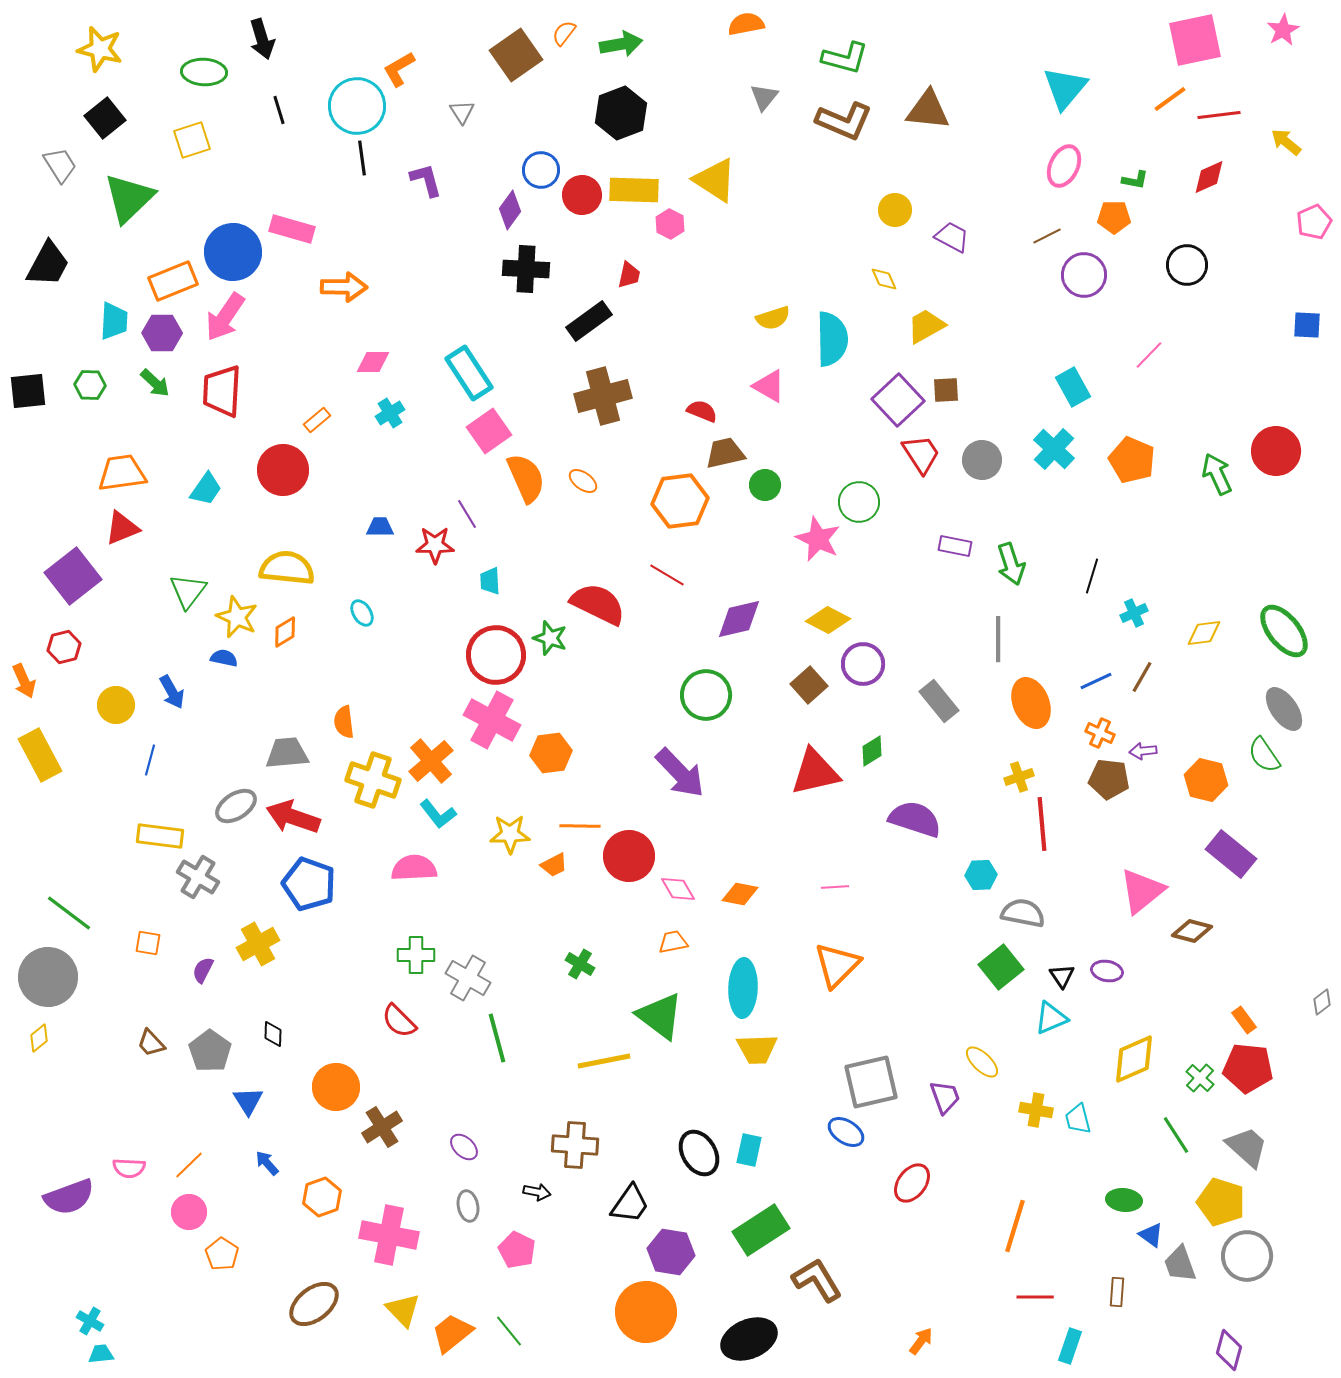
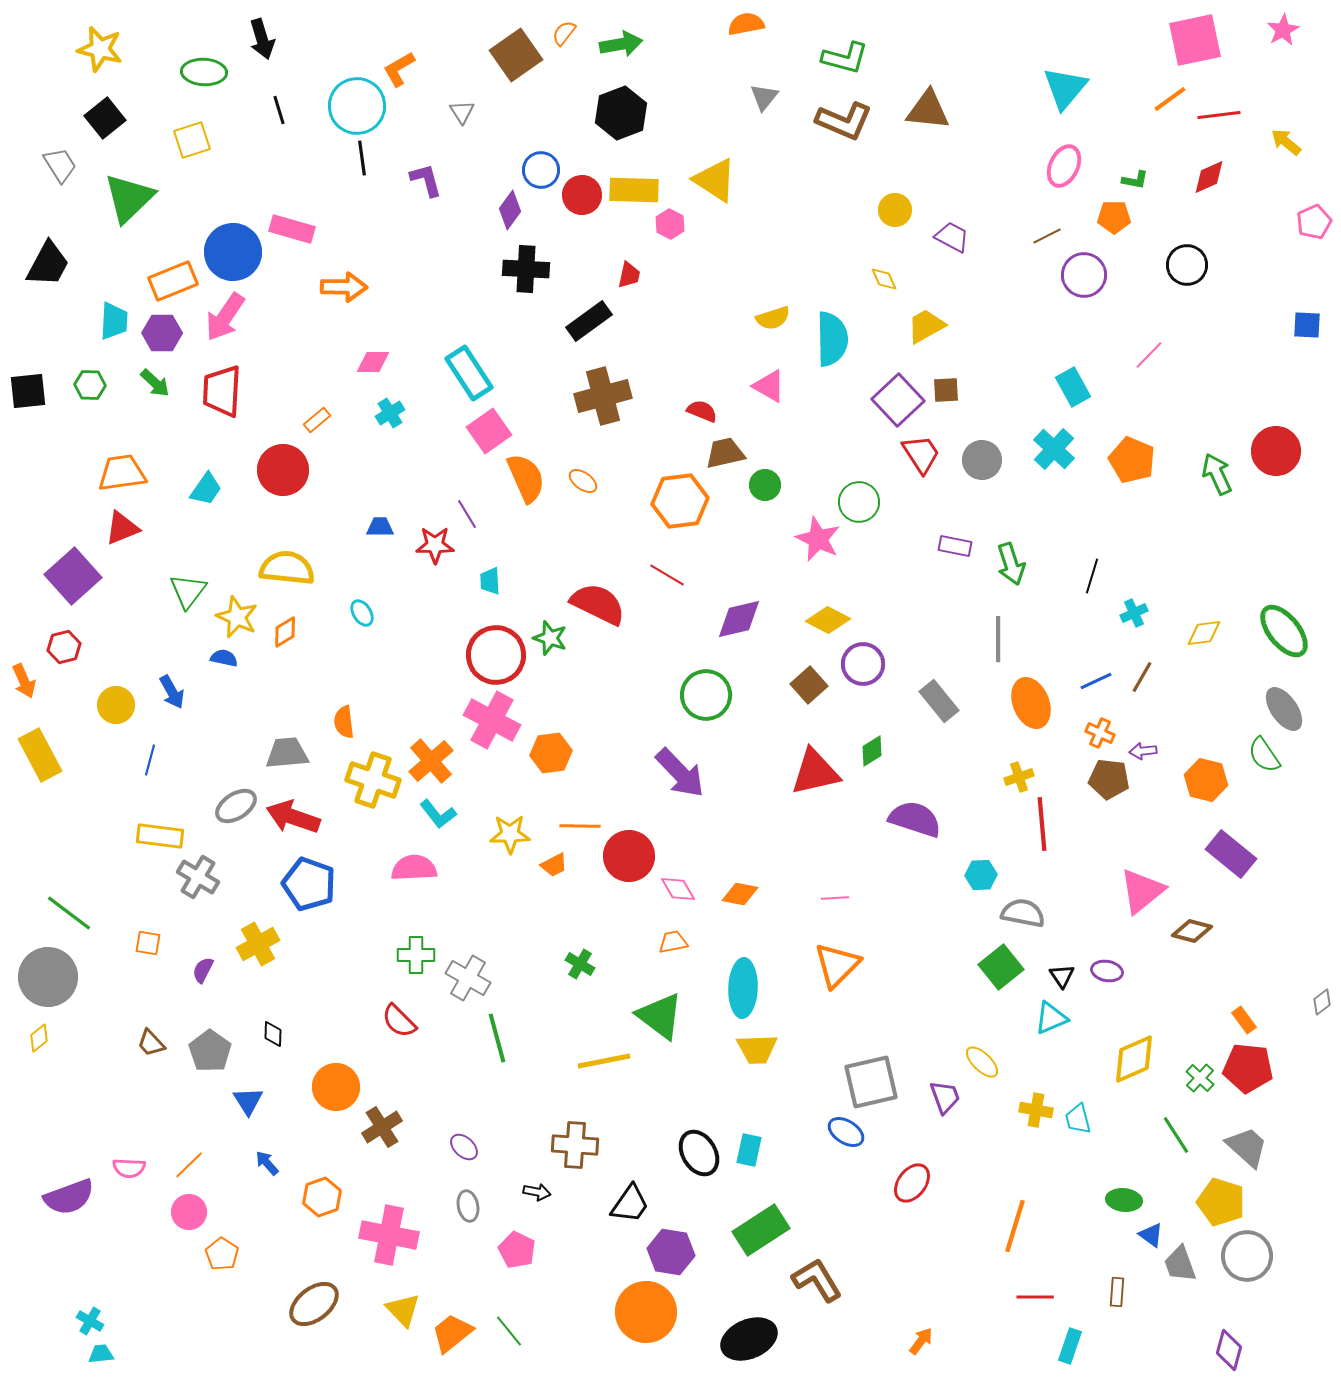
purple square at (73, 576): rotated 4 degrees counterclockwise
pink line at (835, 887): moved 11 px down
